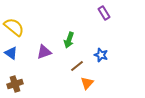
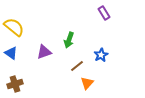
blue star: rotated 24 degrees clockwise
